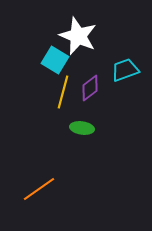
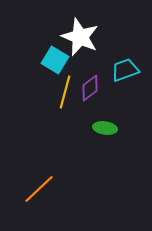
white star: moved 2 px right, 1 px down
yellow line: moved 2 px right
green ellipse: moved 23 px right
orange line: rotated 8 degrees counterclockwise
